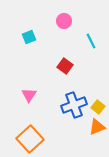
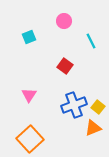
orange triangle: moved 4 px left, 1 px down
